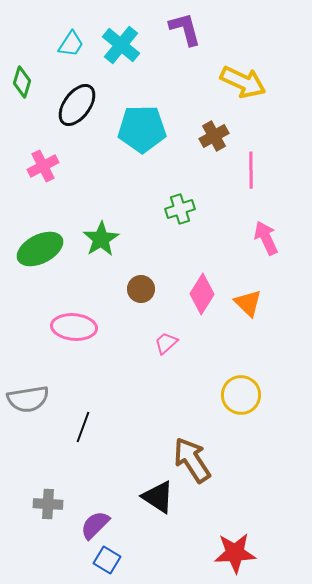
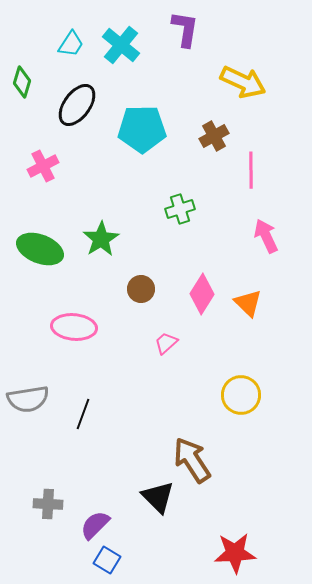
purple L-shape: rotated 24 degrees clockwise
pink arrow: moved 2 px up
green ellipse: rotated 48 degrees clockwise
black line: moved 13 px up
black triangle: rotated 12 degrees clockwise
